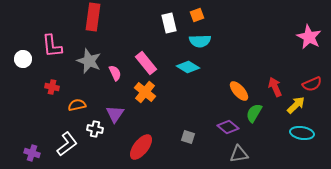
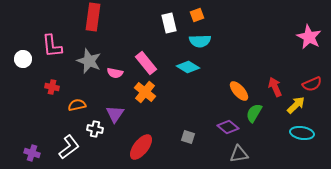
pink semicircle: rotated 126 degrees clockwise
white L-shape: moved 2 px right, 3 px down
